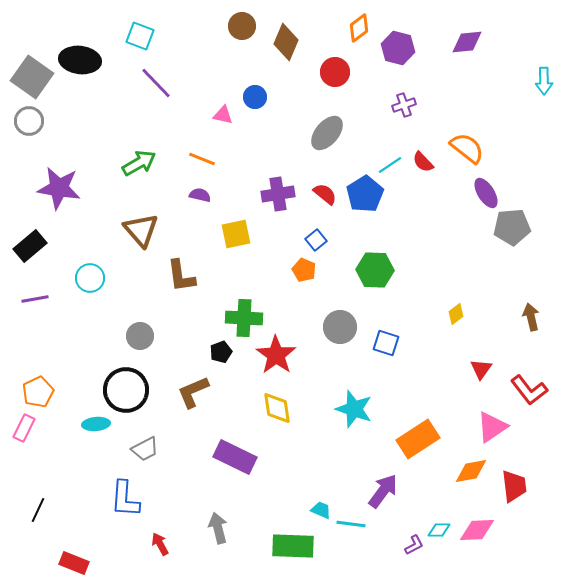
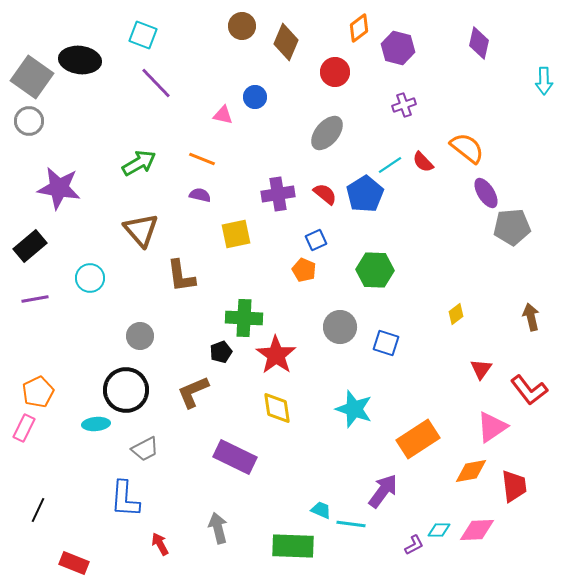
cyan square at (140, 36): moved 3 px right, 1 px up
purple diamond at (467, 42): moved 12 px right, 1 px down; rotated 72 degrees counterclockwise
blue square at (316, 240): rotated 15 degrees clockwise
